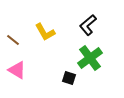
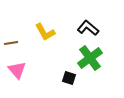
black L-shape: moved 3 px down; rotated 80 degrees clockwise
brown line: moved 2 px left, 3 px down; rotated 48 degrees counterclockwise
pink triangle: rotated 18 degrees clockwise
